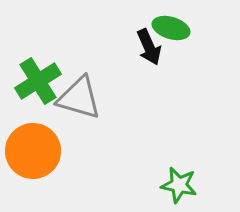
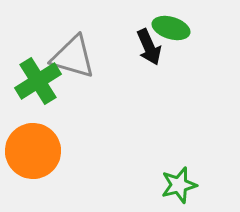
gray triangle: moved 6 px left, 41 px up
green star: rotated 27 degrees counterclockwise
